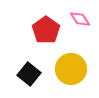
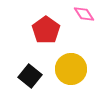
pink diamond: moved 4 px right, 5 px up
black square: moved 1 px right, 2 px down
